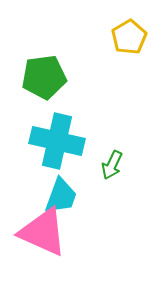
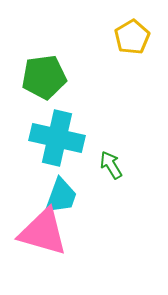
yellow pentagon: moved 3 px right
cyan cross: moved 3 px up
green arrow: moved 1 px left; rotated 124 degrees clockwise
pink triangle: rotated 8 degrees counterclockwise
